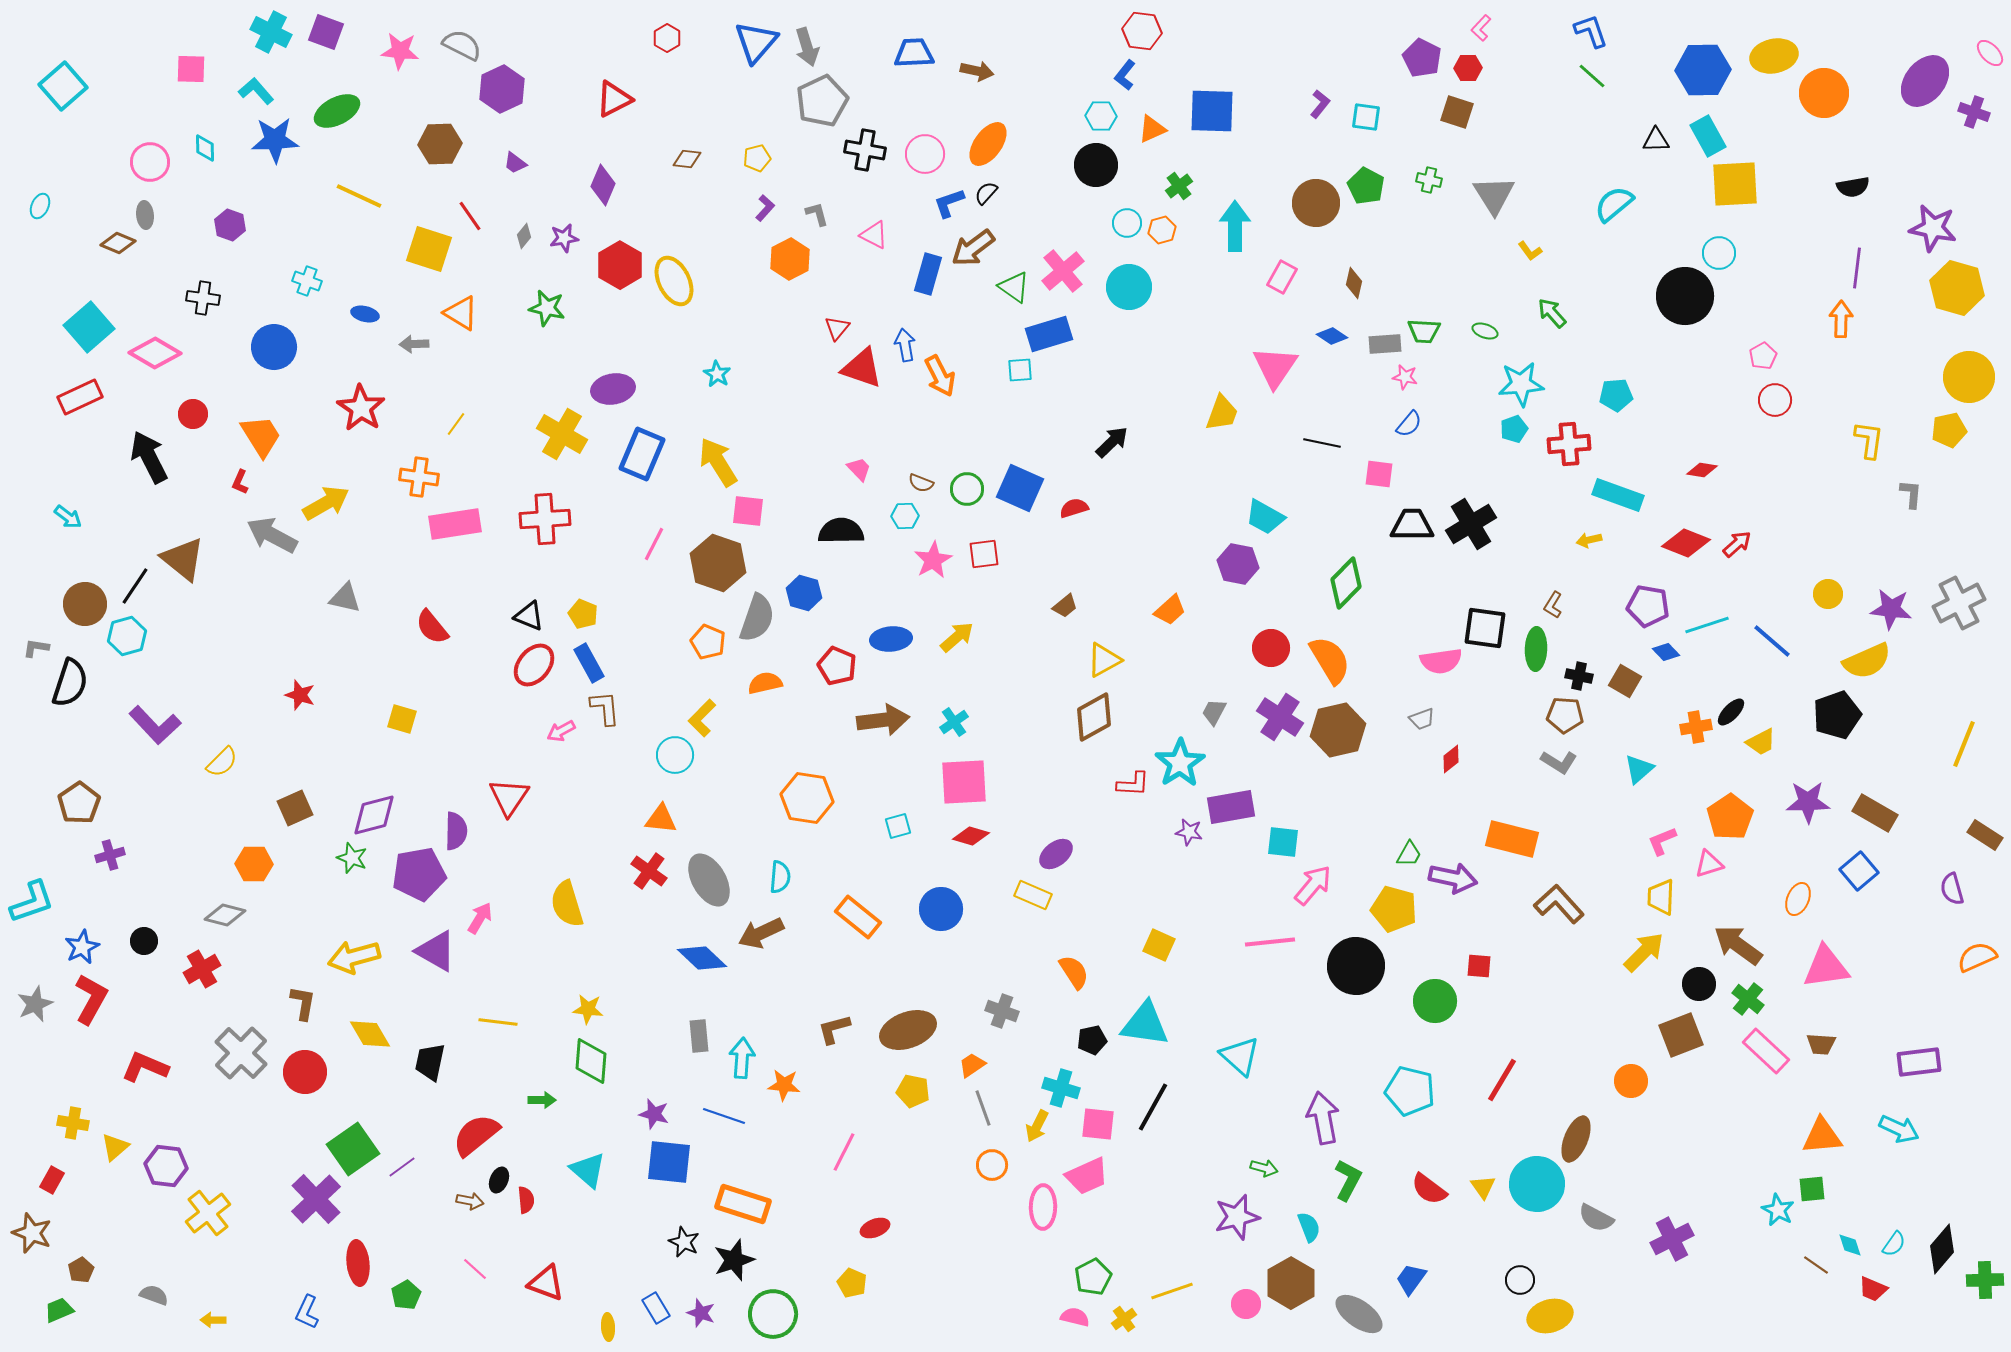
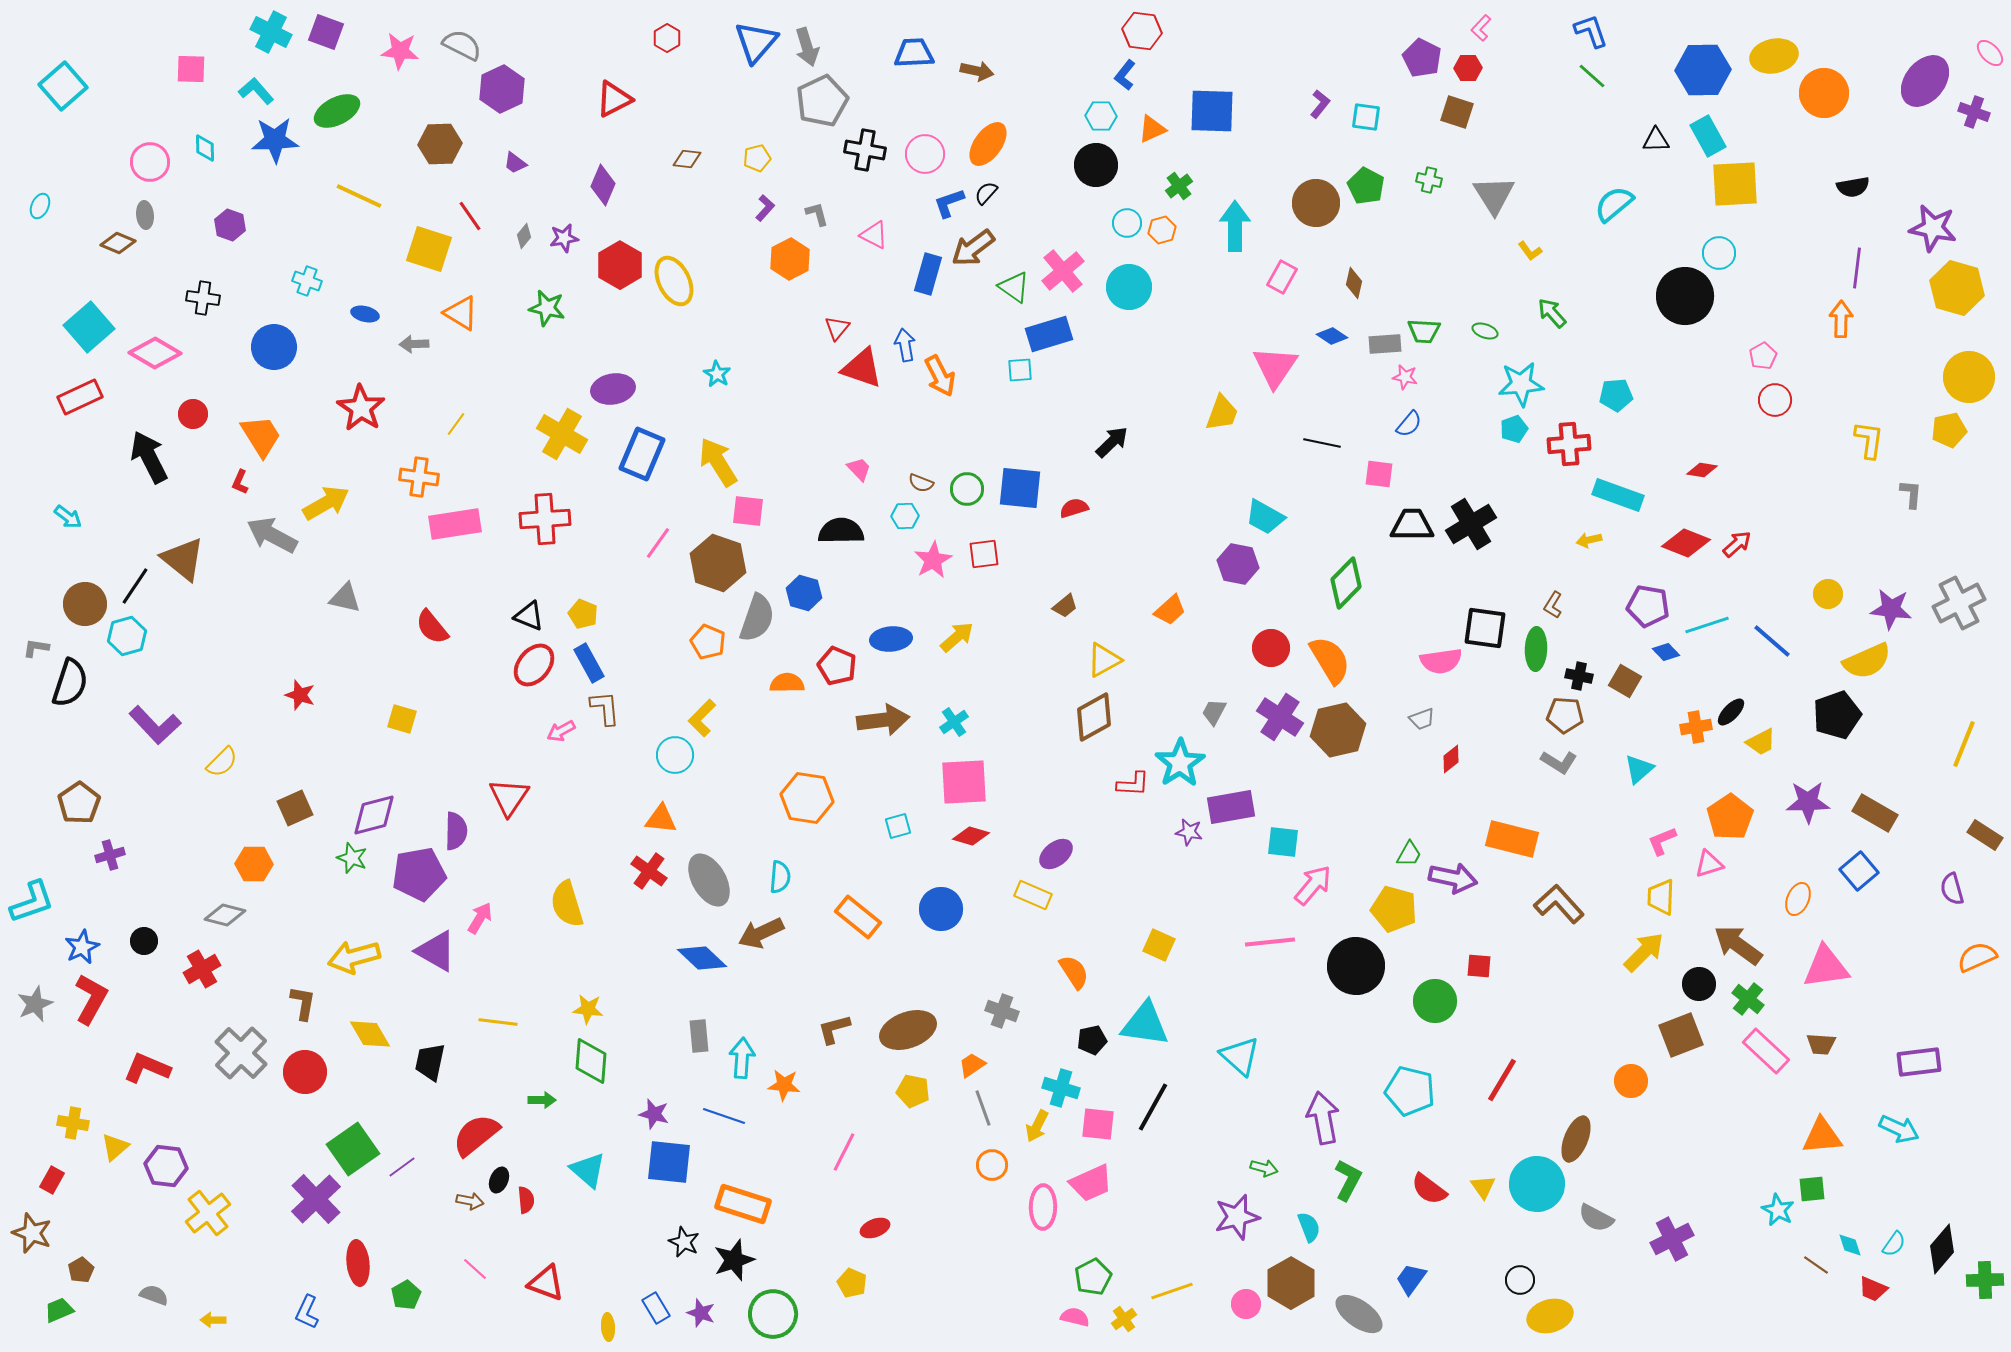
blue square at (1020, 488): rotated 18 degrees counterclockwise
pink line at (654, 544): moved 4 px right, 1 px up; rotated 8 degrees clockwise
orange semicircle at (765, 683): moved 22 px right; rotated 12 degrees clockwise
red L-shape at (145, 1067): moved 2 px right, 1 px down
pink trapezoid at (1087, 1176): moved 4 px right, 7 px down
